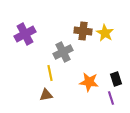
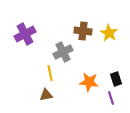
yellow star: moved 4 px right
